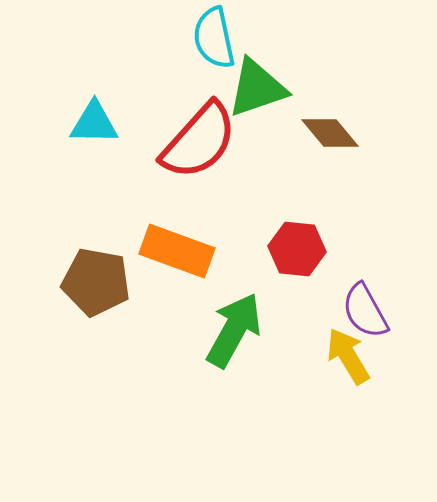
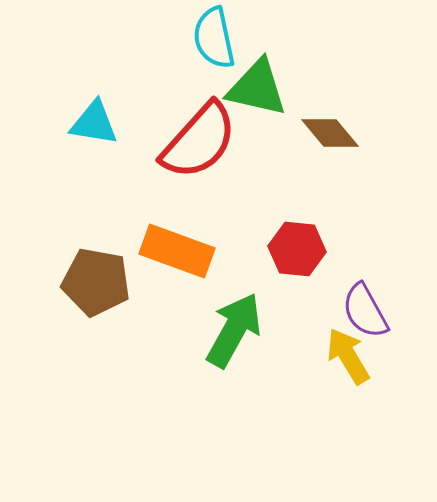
green triangle: rotated 32 degrees clockwise
cyan triangle: rotated 8 degrees clockwise
